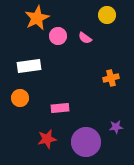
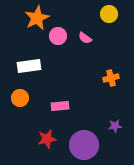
yellow circle: moved 2 px right, 1 px up
pink rectangle: moved 2 px up
purple star: moved 1 px left, 1 px up
purple circle: moved 2 px left, 3 px down
